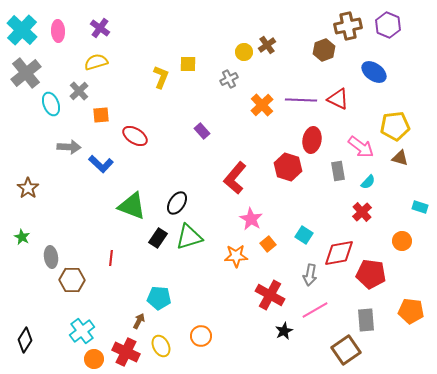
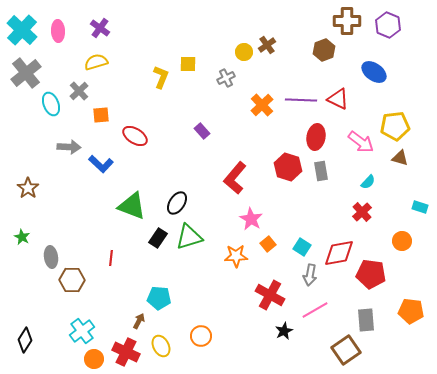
brown cross at (348, 26): moved 1 px left, 5 px up; rotated 12 degrees clockwise
gray cross at (229, 79): moved 3 px left, 1 px up
red ellipse at (312, 140): moved 4 px right, 3 px up
pink arrow at (361, 147): moved 5 px up
gray rectangle at (338, 171): moved 17 px left
cyan square at (304, 235): moved 2 px left, 12 px down
